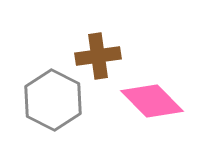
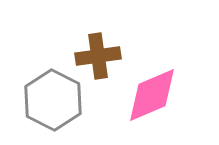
pink diamond: moved 6 px up; rotated 68 degrees counterclockwise
